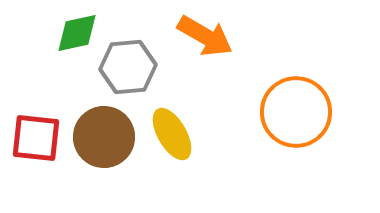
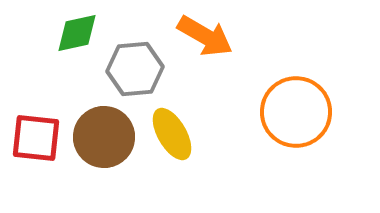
gray hexagon: moved 7 px right, 2 px down
